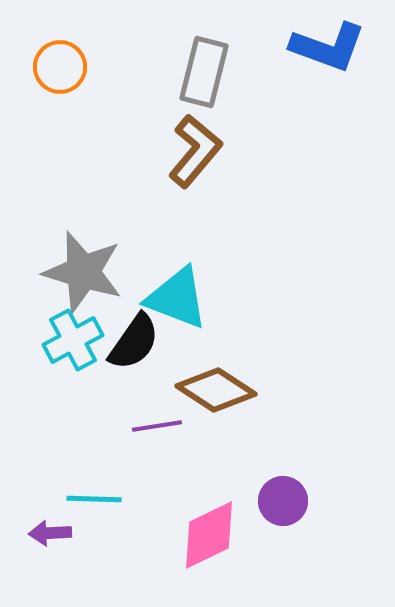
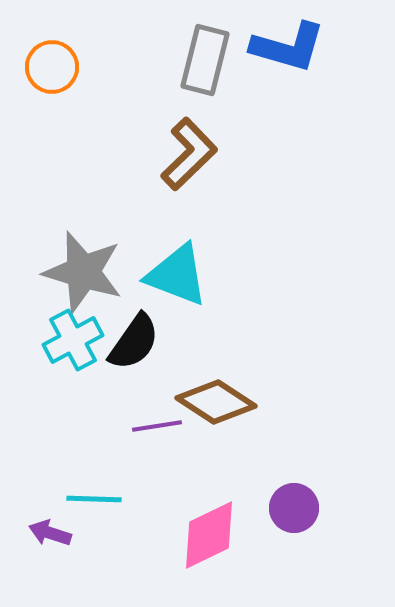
blue L-shape: moved 40 px left; rotated 4 degrees counterclockwise
orange circle: moved 8 px left
gray rectangle: moved 1 px right, 12 px up
brown L-shape: moved 6 px left, 3 px down; rotated 6 degrees clockwise
cyan triangle: moved 23 px up
brown diamond: moved 12 px down
purple circle: moved 11 px right, 7 px down
purple arrow: rotated 21 degrees clockwise
